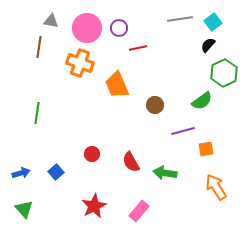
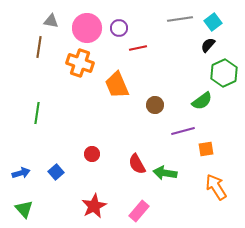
red semicircle: moved 6 px right, 2 px down
